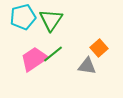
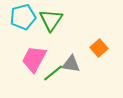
green line: moved 19 px down
pink trapezoid: rotated 28 degrees counterclockwise
gray triangle: moved 16 px left, 2 px up
